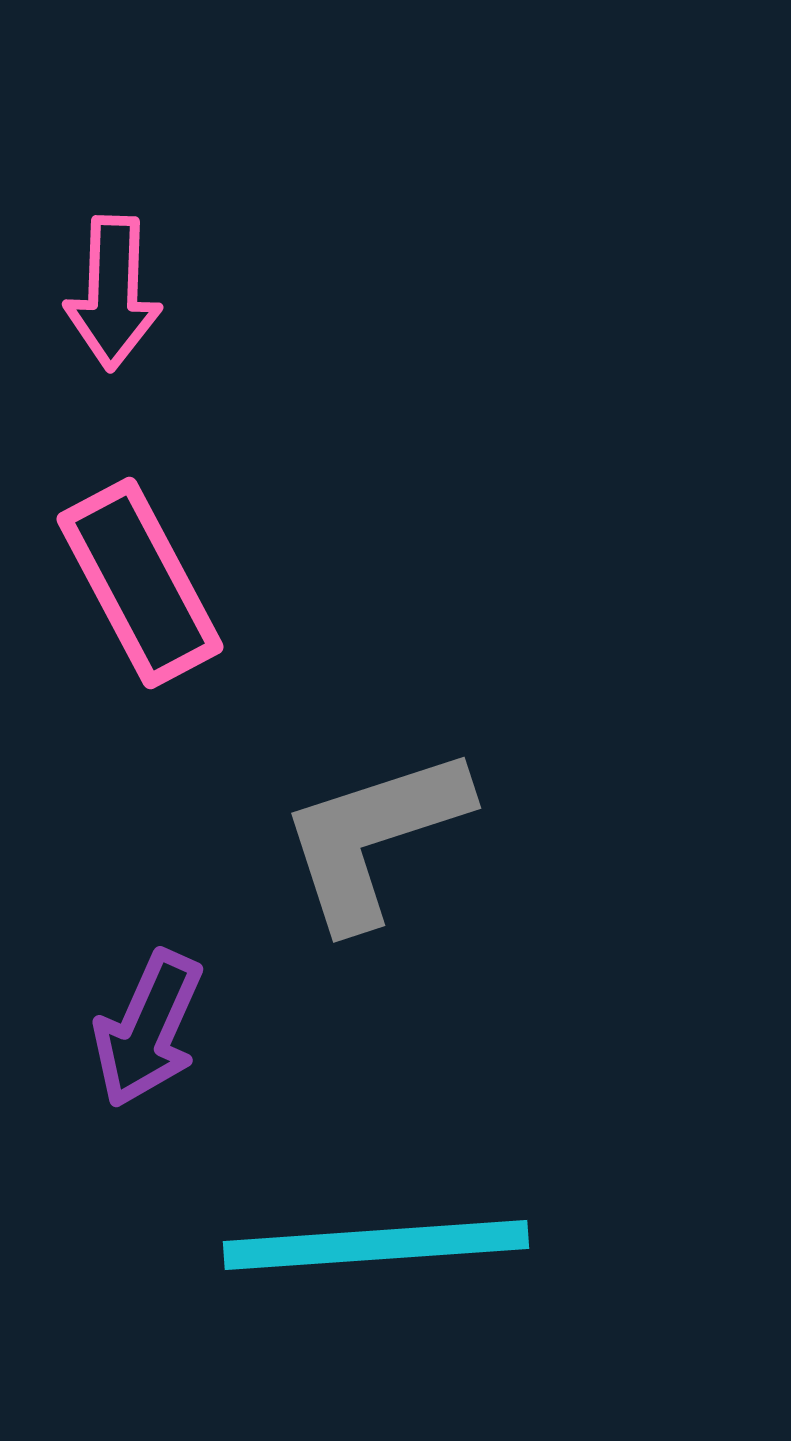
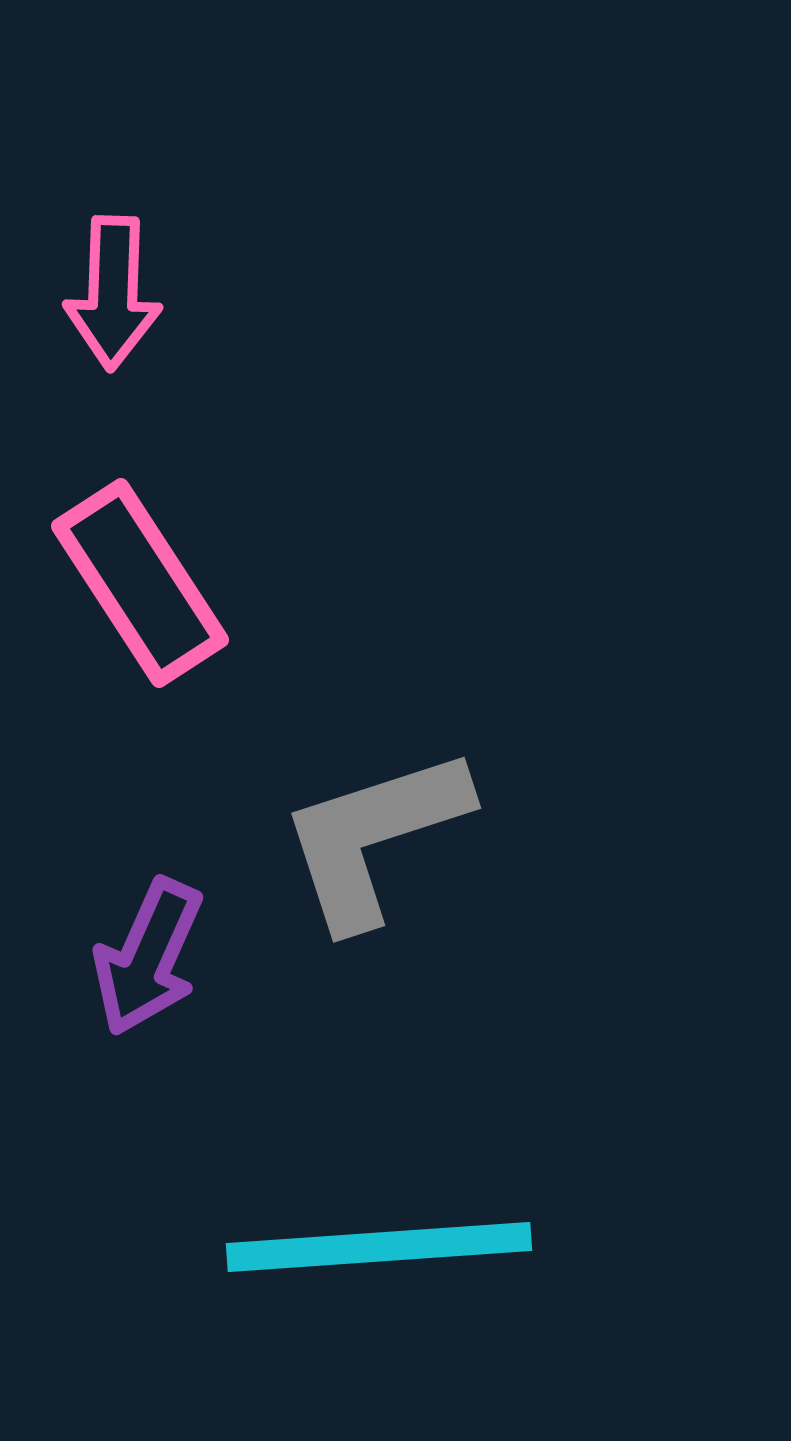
pink rectangle: rotated 5 degrees counterclockwise
purple arrow: moved 72 px up
cyan line: moved 3 px right, 2 px down
